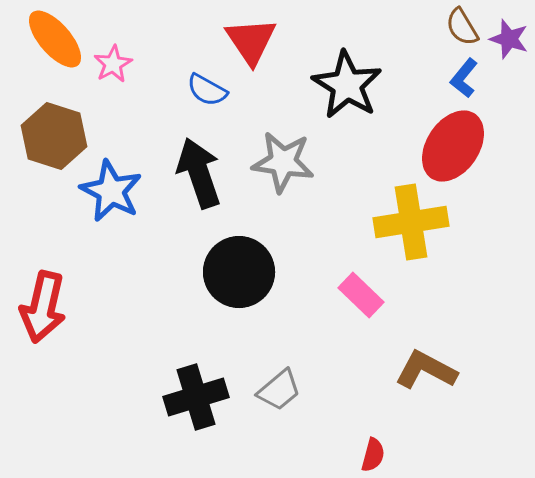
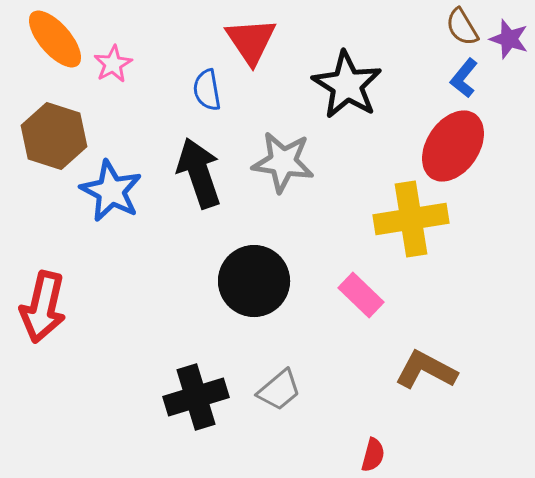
blue semicircle: rotated 51 degrees clockwise
yellow cross: moved 3 px up
black circle: moved 15 px right, 9 px down
